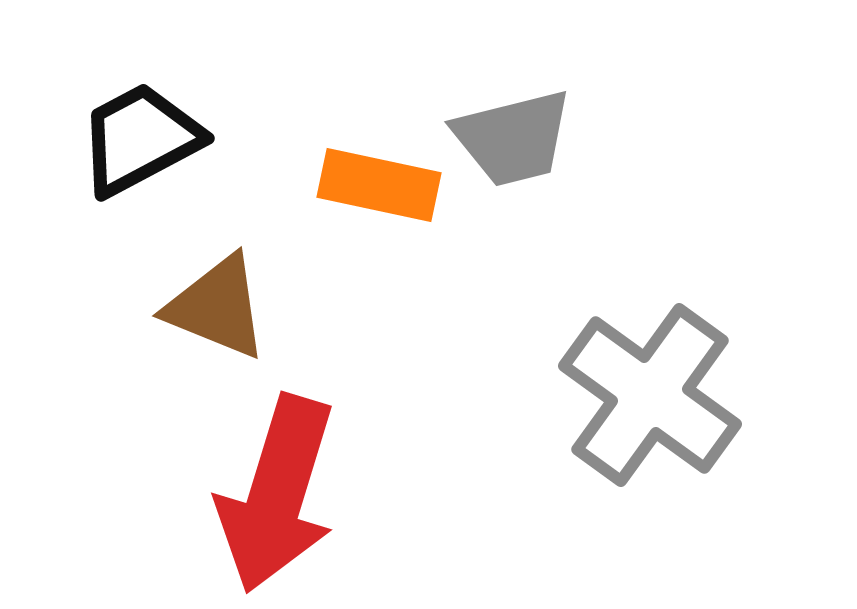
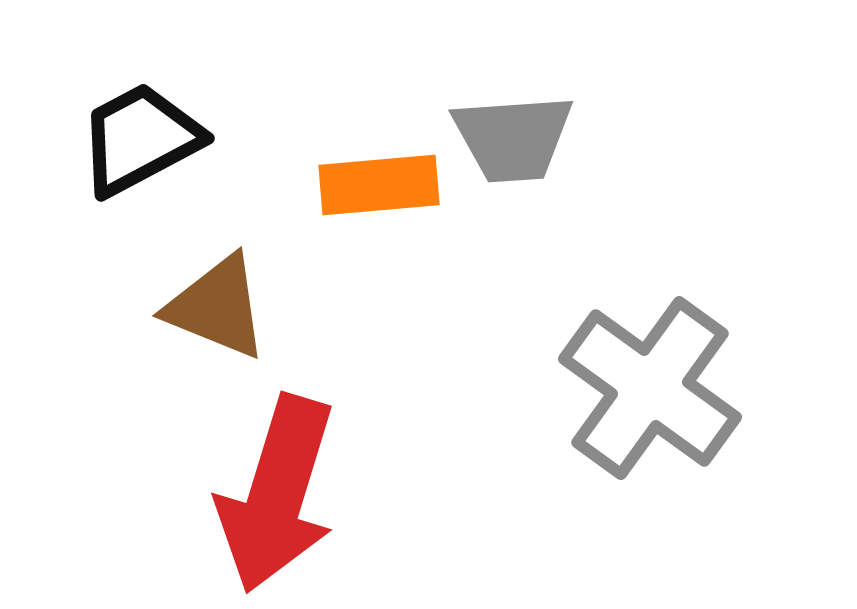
gray trapezoid: rotated 10 degrees clockwise
orange rectangle: rotated 17 degrees counterclockwise
gray cross: moved 7 px up
